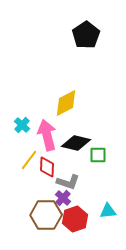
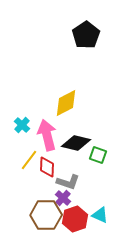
green square: rotated 18 degrees clockwise
cyan triangle: moved 8 px left, 4 px down; rotated 30 degrees clockwise
